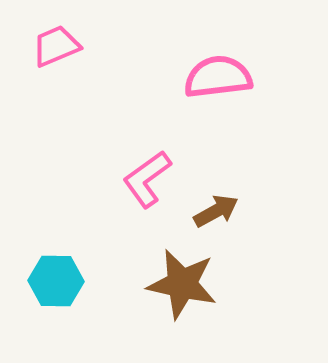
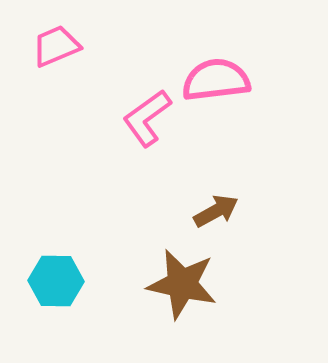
pink semicircle: moved 2 px left, 3 px down
pink L-shape: moved 61 px up
